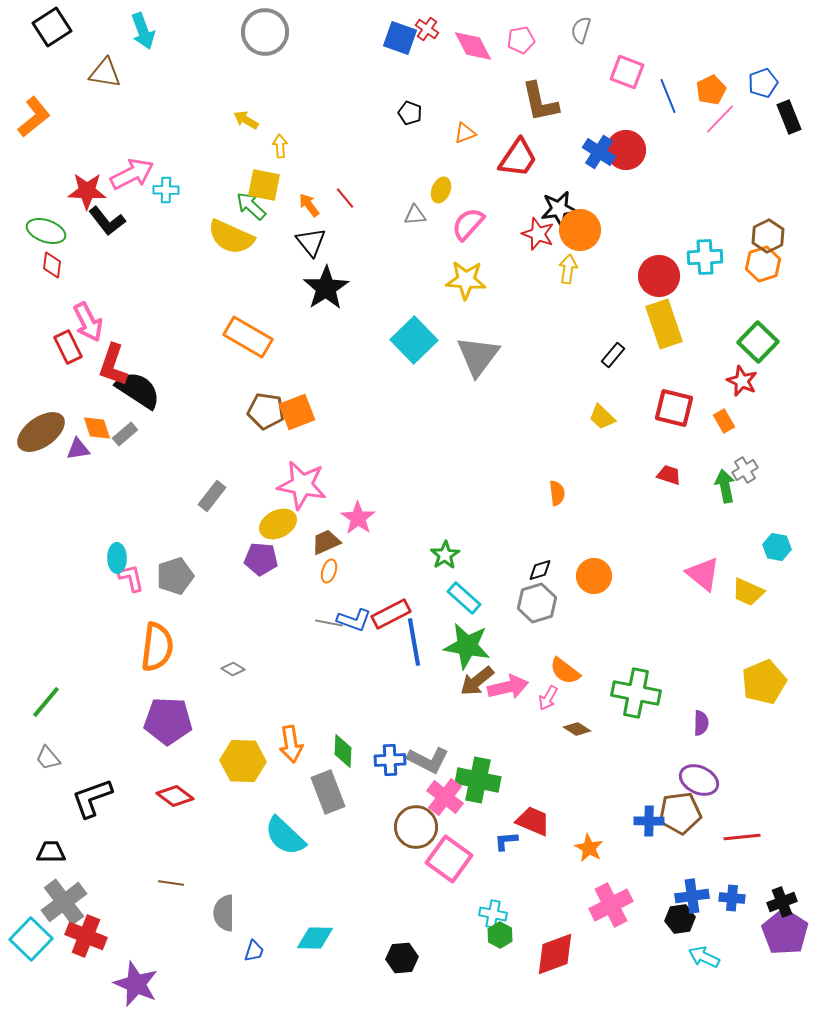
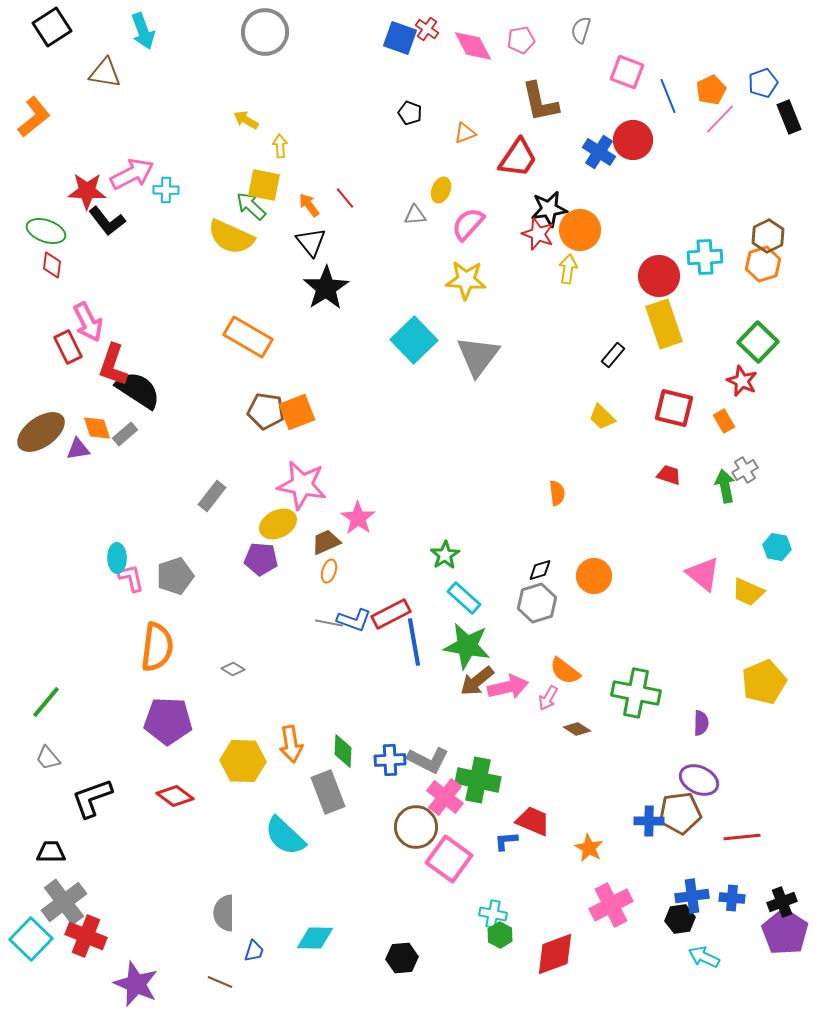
red circle at (626, 150): moved 7 px right, 10 px up
black star at (559, 209): moved 10 px left
brown line at (171, 883): moved 49 px right, 99 px down; rotated 15 degrees clockwise
